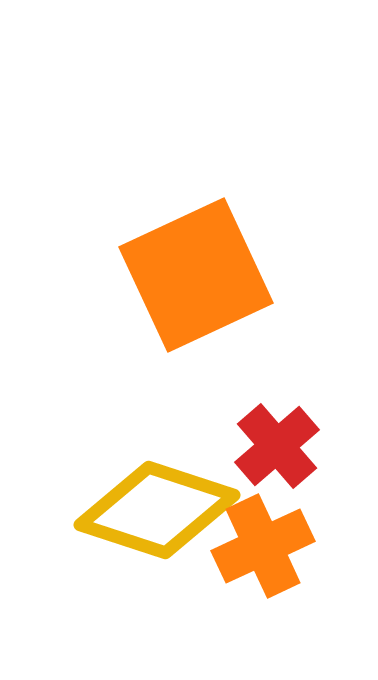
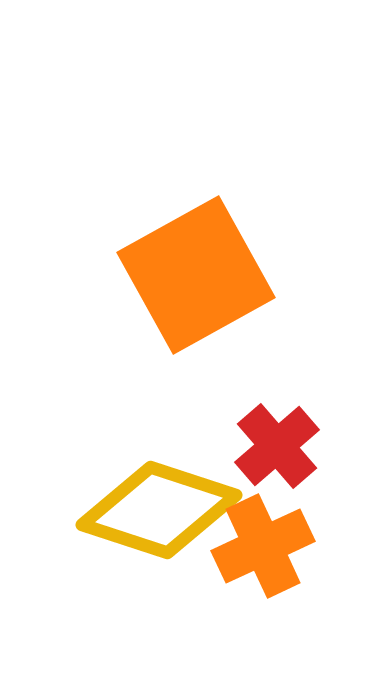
orange square: rotated 4 degrees counterclockwise
yellow diamond: moved 2 px right
